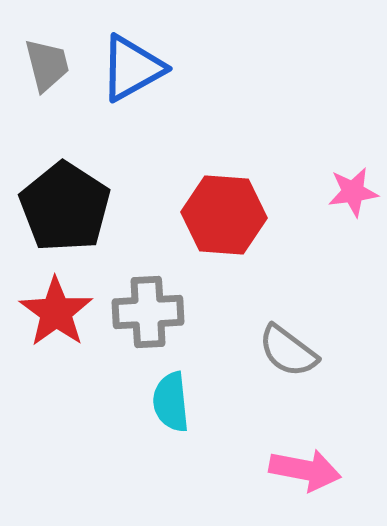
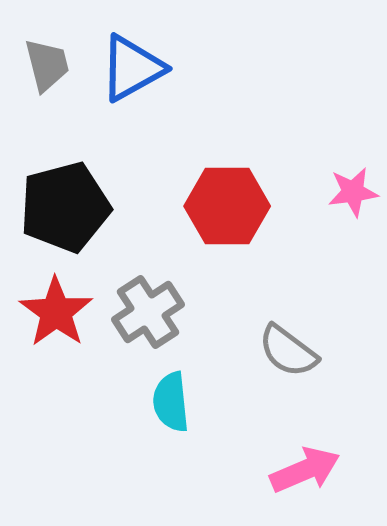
black pentagon: rotated 24 degrees clockwise
red hexagon: moved 3 px right, 9 px up; rotated 4 degrees counterclockwise
gray cross: rotated 30 degrees counterclockwise
pink arrow: rotated 34 degrees counterclockwise
